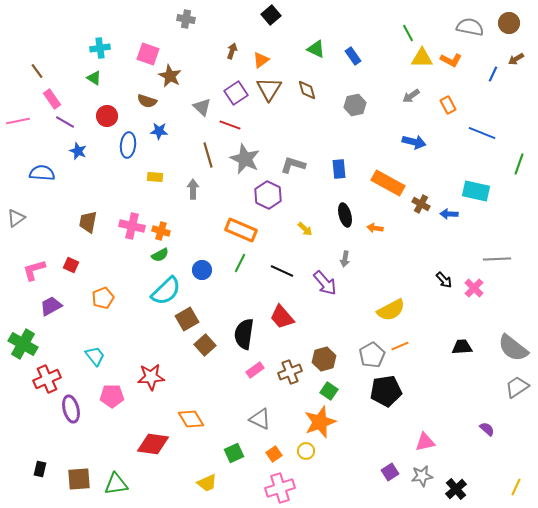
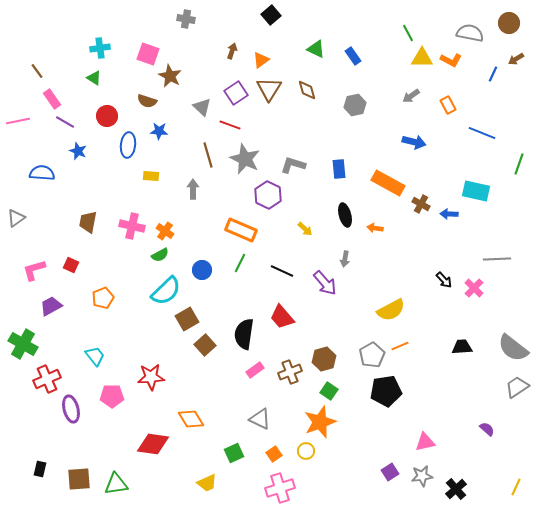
gray semicircle at (470, 27): moved 6 px down
yellow rectangle at (155, 177): moved 4 px left, 1 px up
orange cross at (161, 231): moved 4 px right; rotated 18 degrees clockwise
